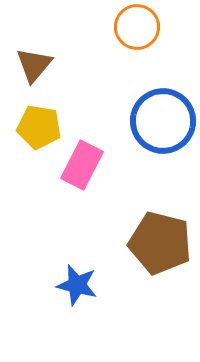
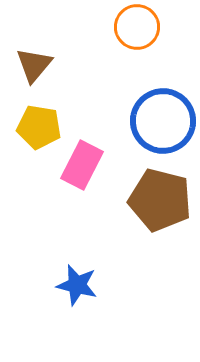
brown pentagon: moved 43 px up
